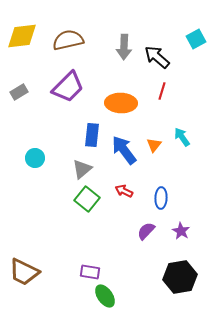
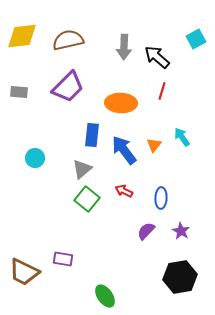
gray rectangle: rotated 36 degrees clockwise
purple rectangle: moved 27 px left, 13 px up
